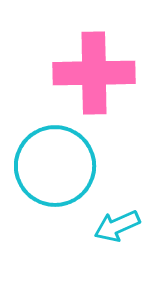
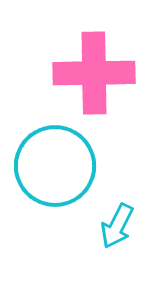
cyan arrow: rotated 39 degrees counterclockwise
